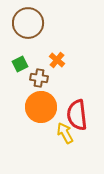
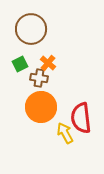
brown circle: moved 3 px right, 6 px down
orange cross: moved 9 px left, 3 px down
red semicircle: moved 4 px right, 3 px down
